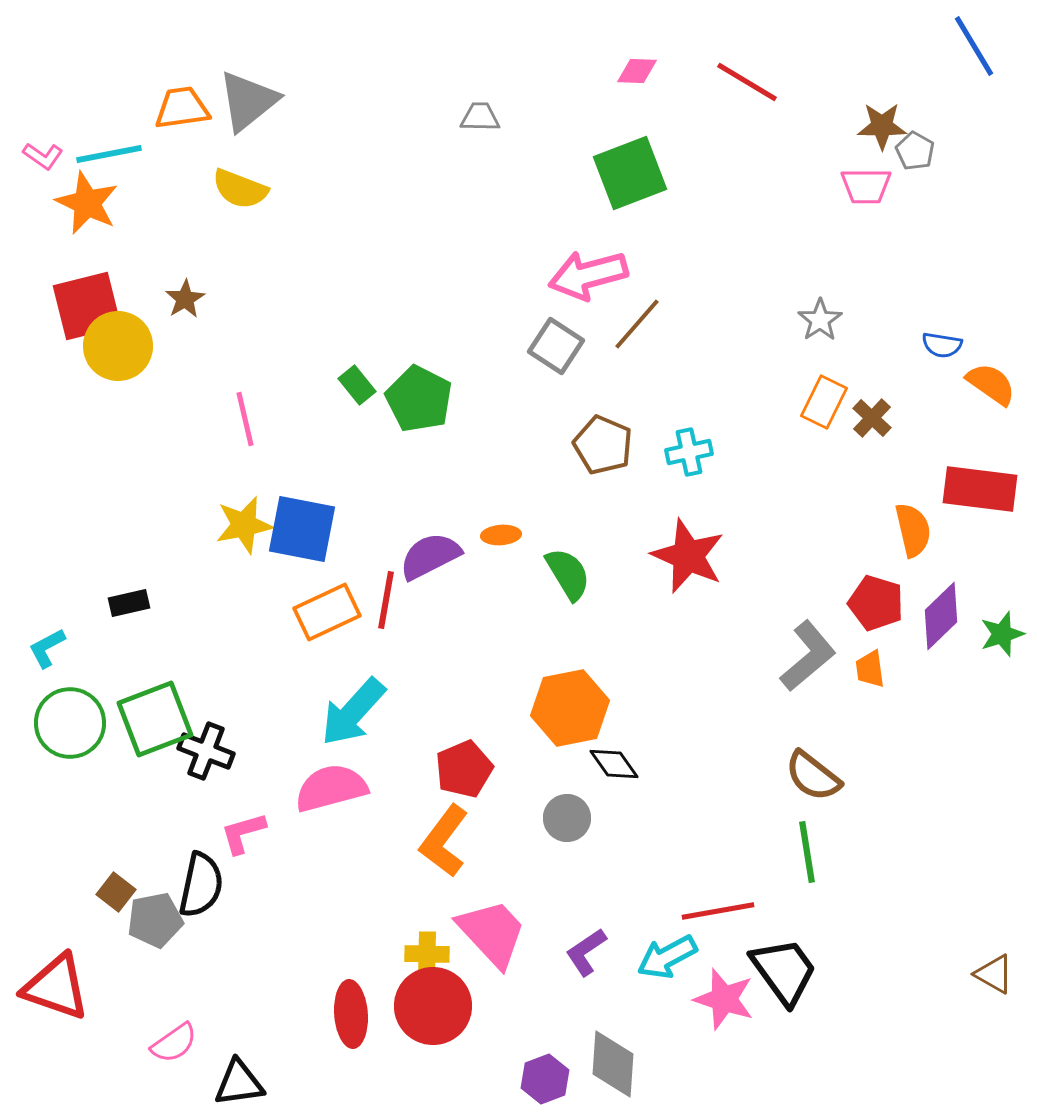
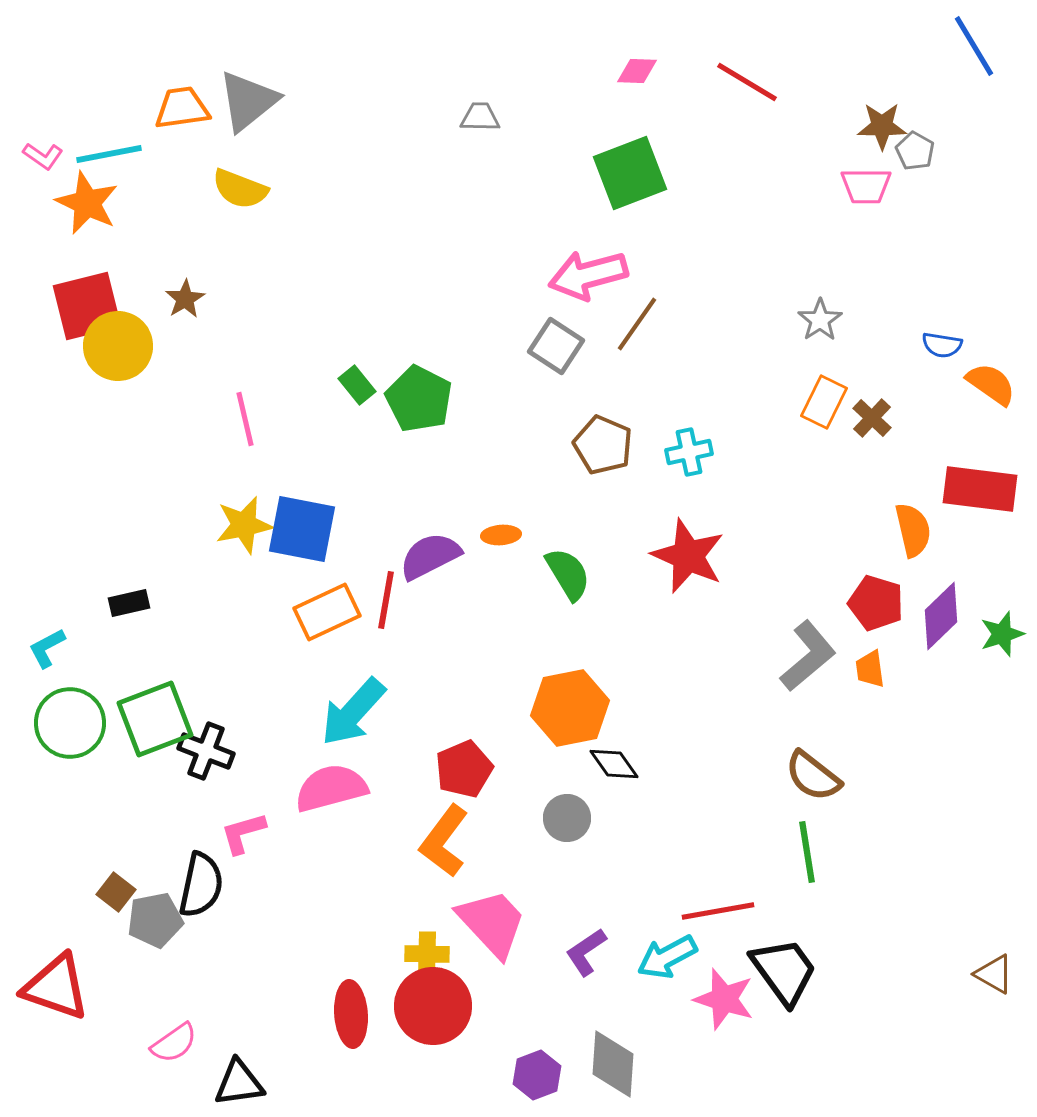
brown line at (637, 324): rotated 6 degrees counterclockwise
pink trapezoid at (492, 933): moved 10 px up
purple hexagon at (545, 1079): moved 8 px left, 4 px up
